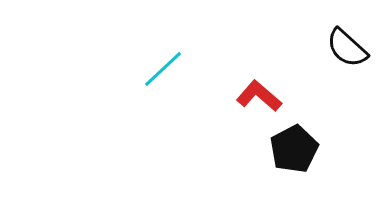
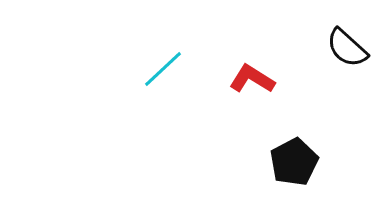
red L-shape: moved 7 px left, 17 px up; rotated 9 degrees counterclockwise
black pentagon: moved 13 px down
